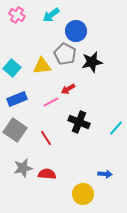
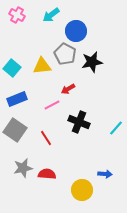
pink line: moved 1 px right, 3 px down
yellow circle: moved 1 px left, 4 px up
